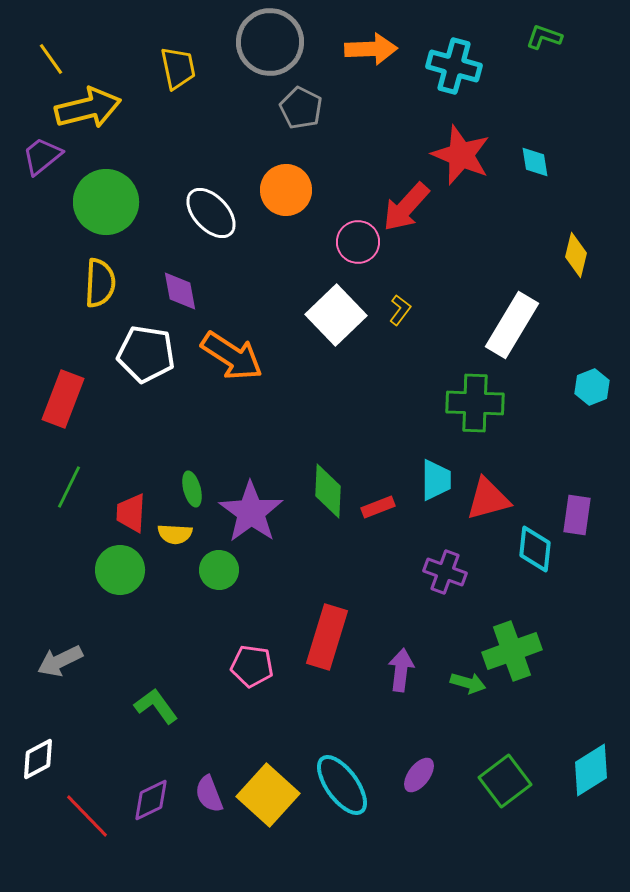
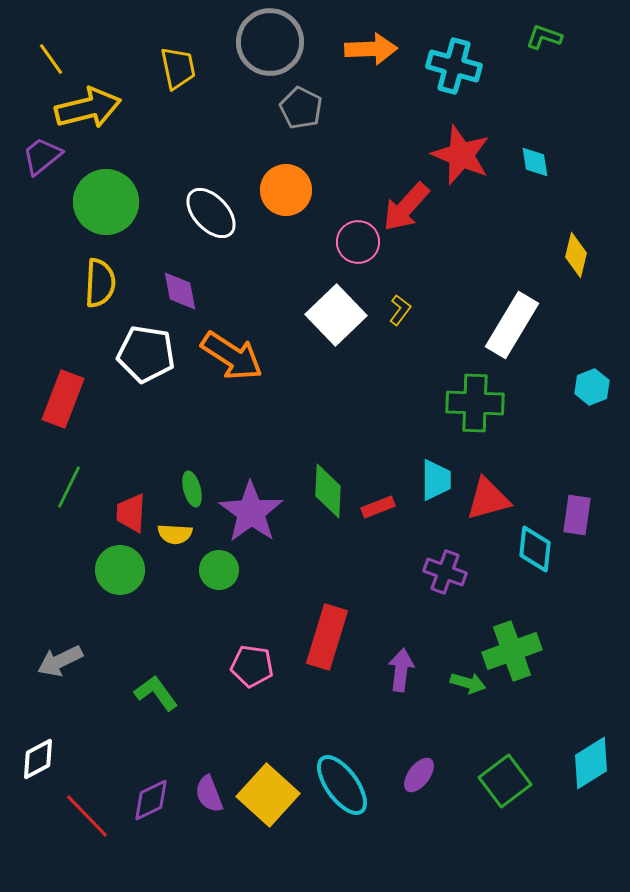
green L-shape at (156, 706): moved 13 px up
cyan diamond at (591, 770): moved 7 px up
